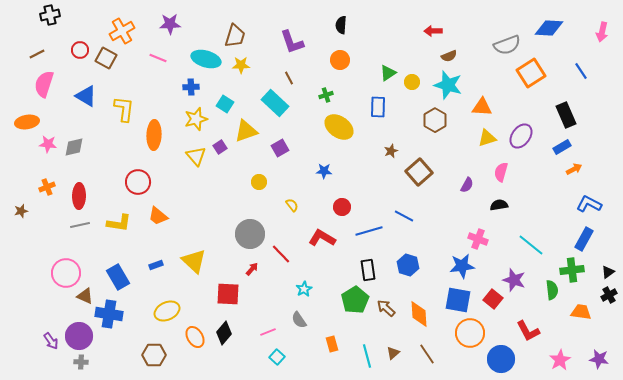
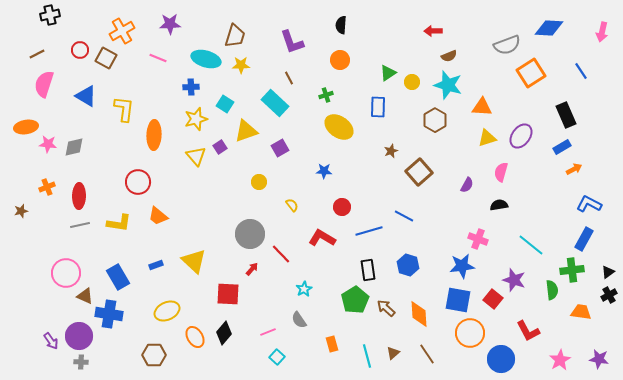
orange ellipse at (27, 122): moved 1 px left, 5 px down
